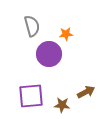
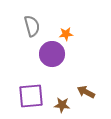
purple circle: moved 3 px right
brown arrow: rotated 126 degrees counterclockwise
